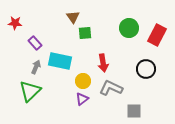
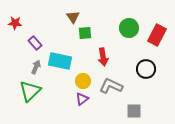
red arrow: moved 6 px up
gray L-shape: moved 2 px up
